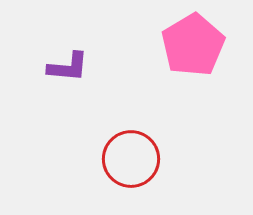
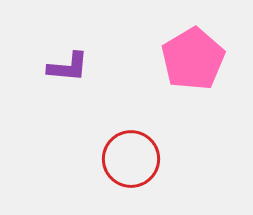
pink pentagon: moved 14 px down
